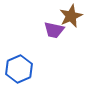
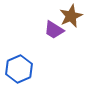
purple trapezoid: rotated 20 degrees clockwise
